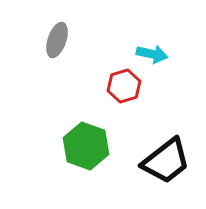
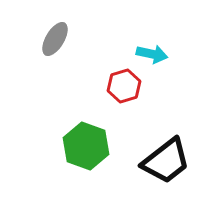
gray ellipse: moved 2 px left, 1 px up; rotated 12 degrees clockwise
